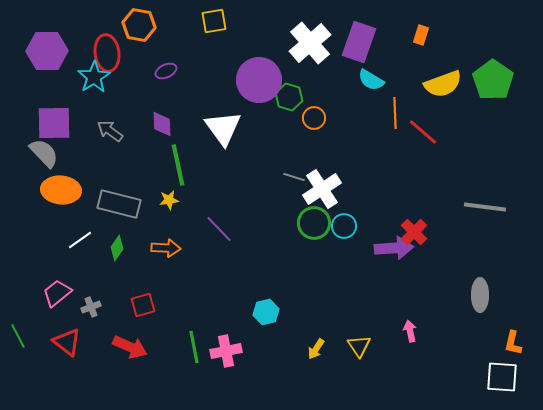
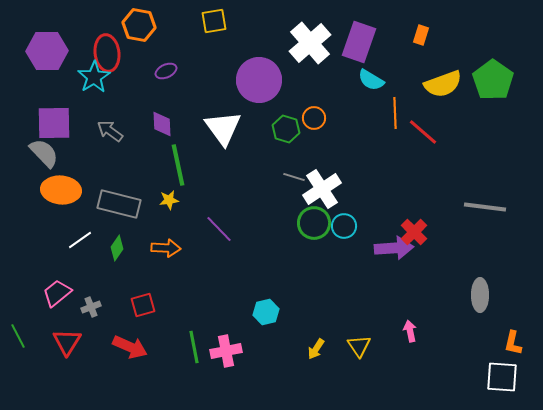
green hexagon at (289, 97): moved 3 px left, 32 px down
red triangle at (67, 342): rotated 24 degrees clockwise
